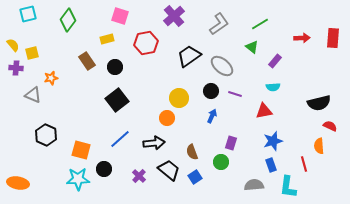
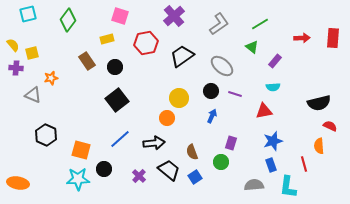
black trapezoid at (189, 56): moved 7 px left
